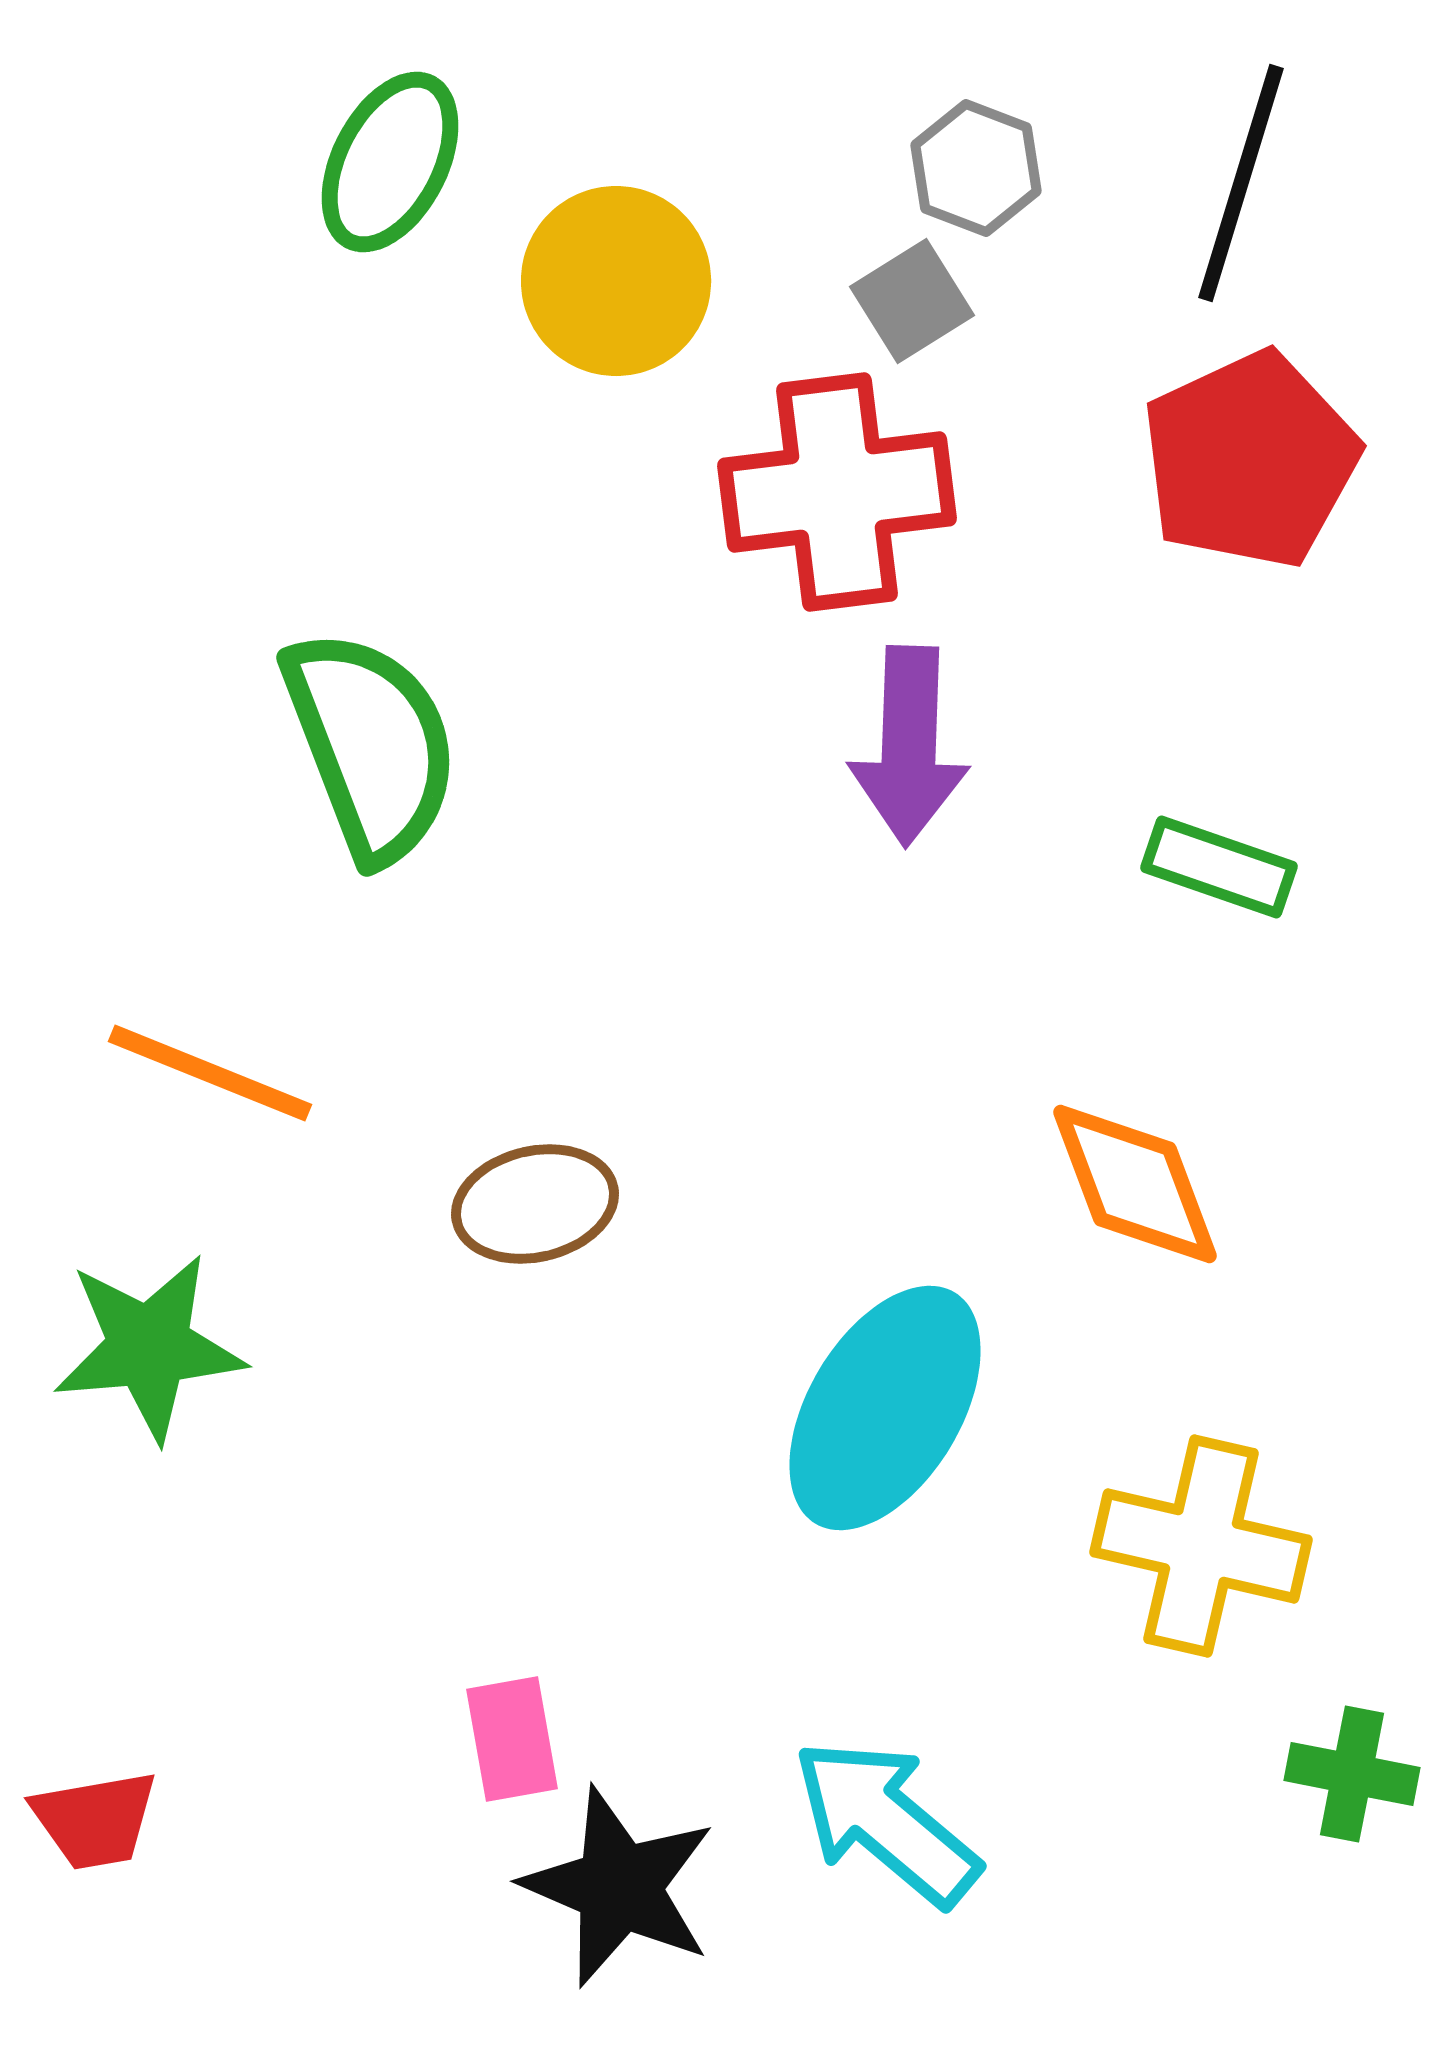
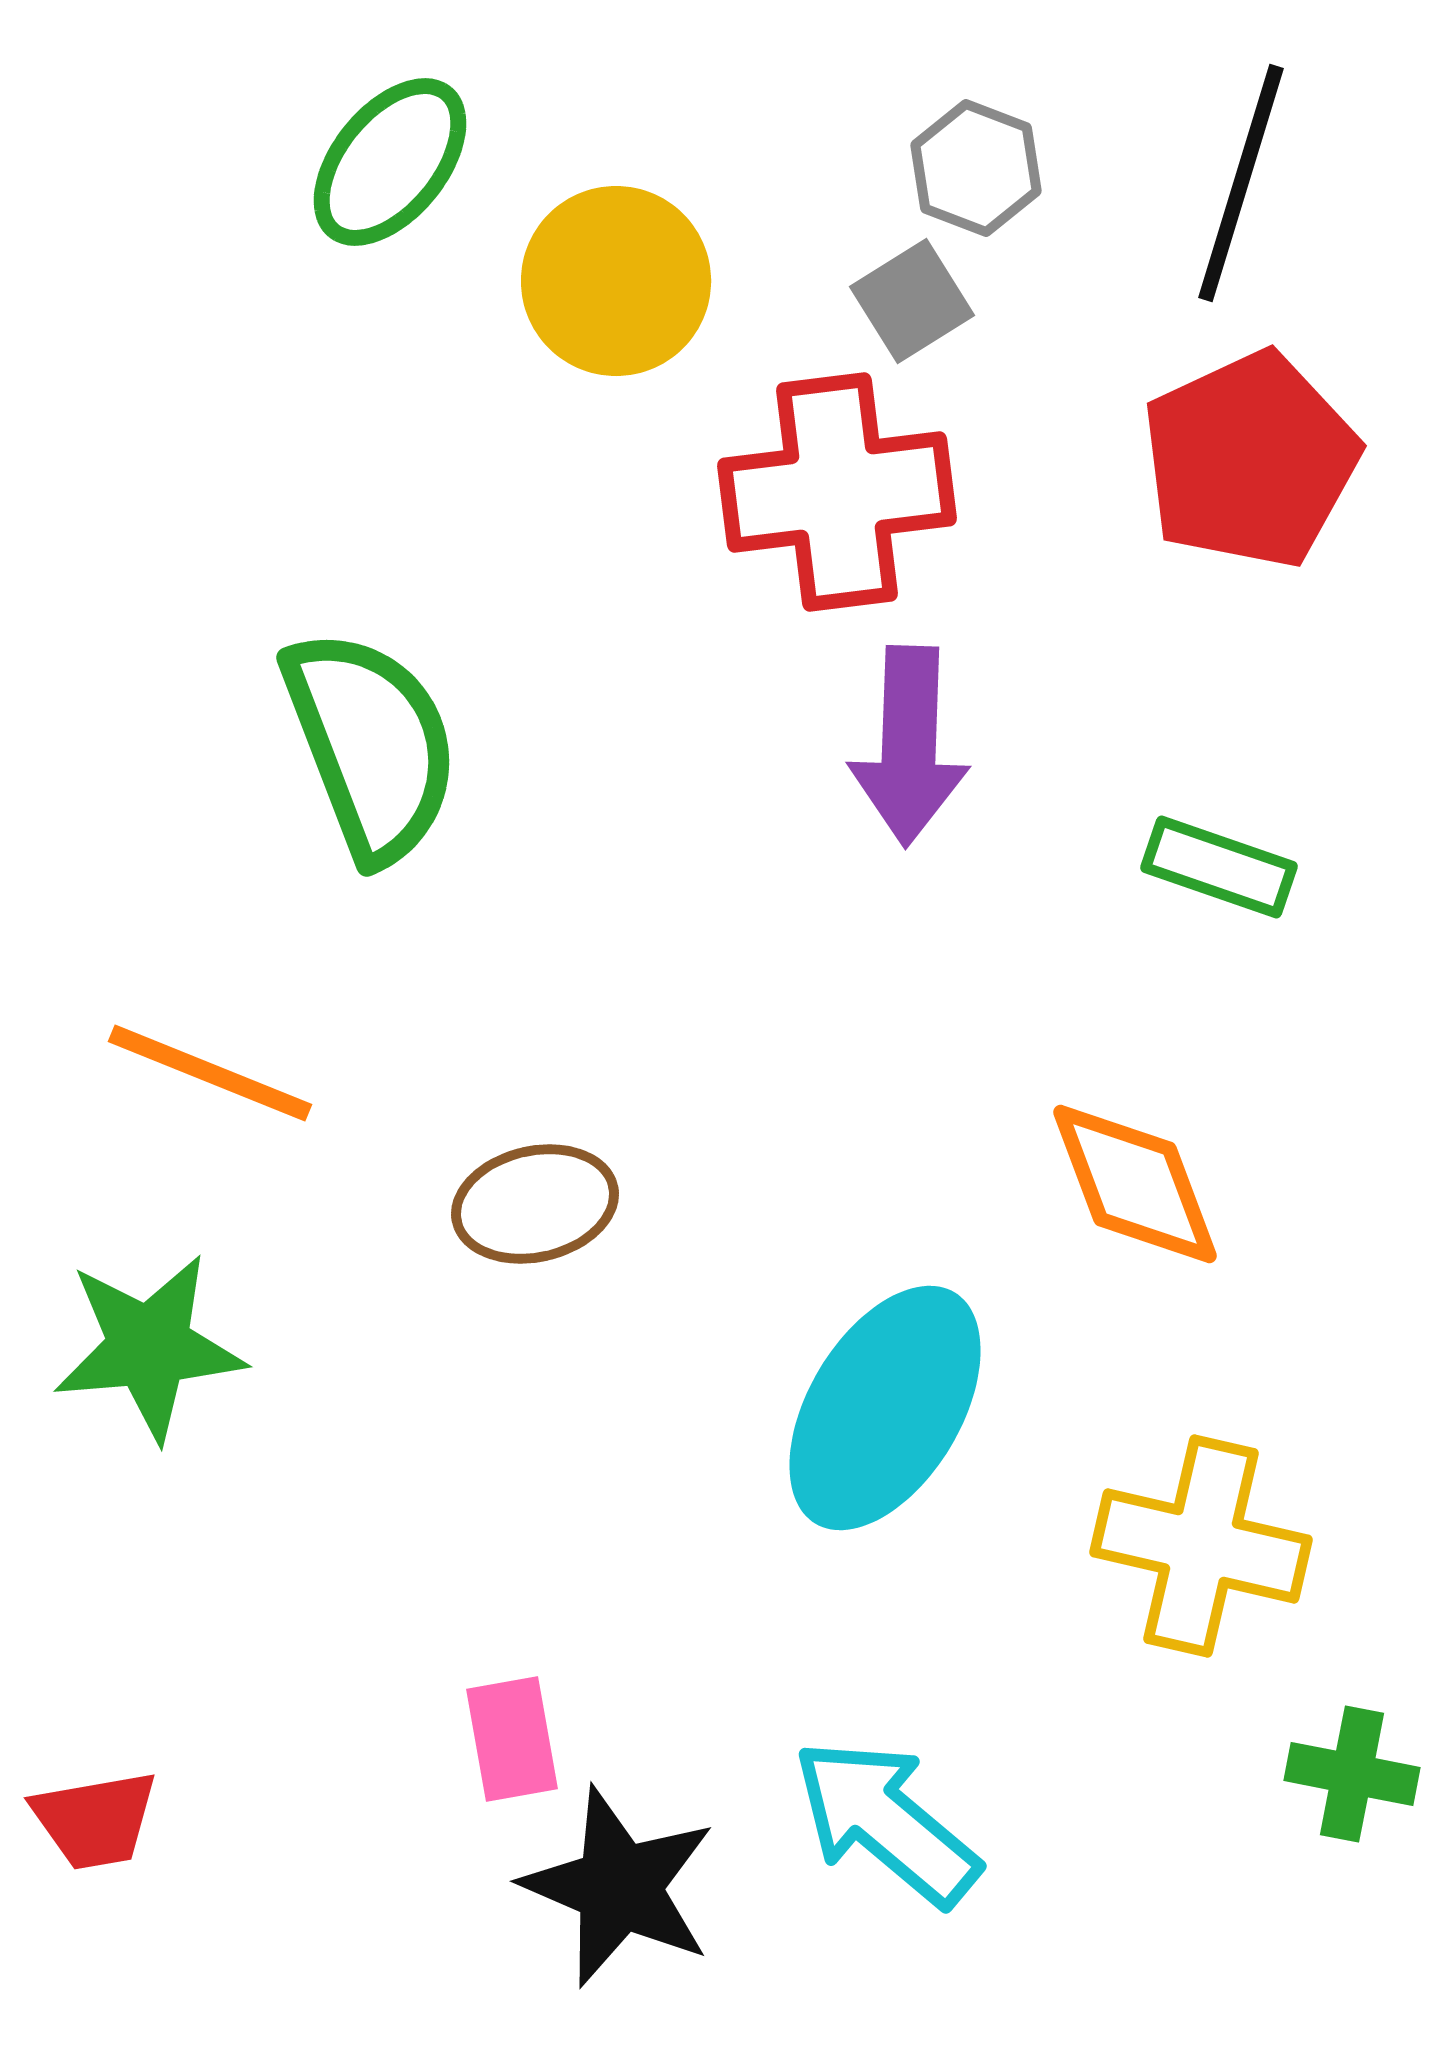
green ellipse: rotated 12 degrees clockwise
